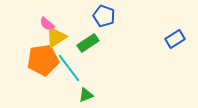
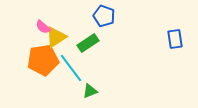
pink semicircle: moved 4 px left, 3 px down
blue rectangle: rotated 66 degrees counterclockwise
cyan line: moved 2 px right
green triangle: moved 4 px right, 4 px up
